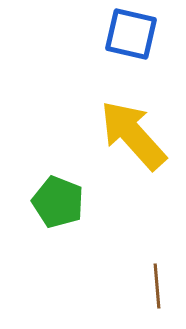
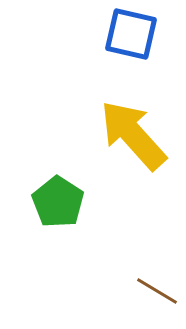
green pentagon: rotated 12 degrees clockwise
brown line: moved 5 px down; rotated 54 degrees counterclockwise
